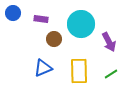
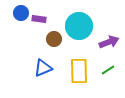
blue circle: moved 8 px right
purple rectangle: moved 2 px left
cyan circle: moved 2 px left, 2 px down
purple arrow: rotated 84 degrees counterclockwise
green line: moved 3 px left, 4 px up
